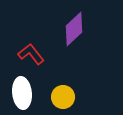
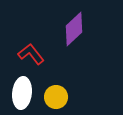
white ellipse: rotated 12 degrees clockwise
yellow circle: moved 7 px left
